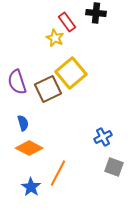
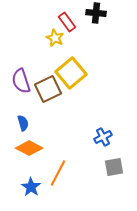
purple semicircle: moved 4 px right, 1 px up
gray square: rotated 30 degrees counterclockwise
